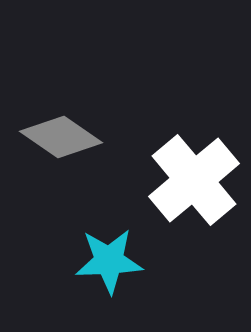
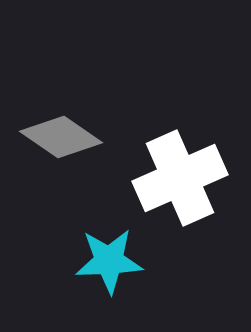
white cross: moved 14 px left, 2 px up; rotated 16 degrees clockwise
